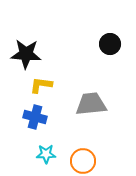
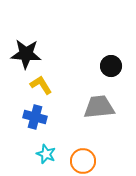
black circle: moved 1 px right, 22 px down
yellow L-shape: rotated 50 degrees clockwise
gray trapezoid: moved 8 px right, 3 px down
cyan star: rotated 24 degrees clockwise
